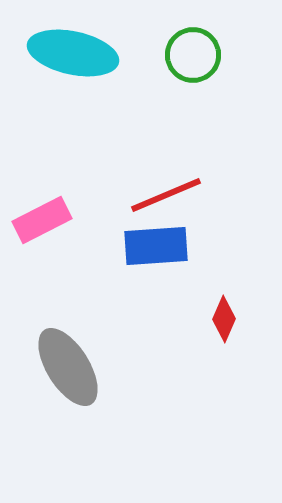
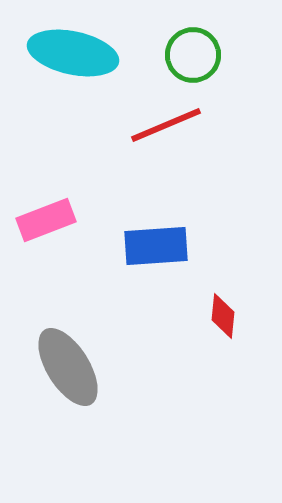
red line: moved 70 px up
pink rectangle: moved 4 px right; rotated 6 degrees clockwise
red diamond: moved 1 px left, 3 px up; rotated 18 degrees counterclockwise
